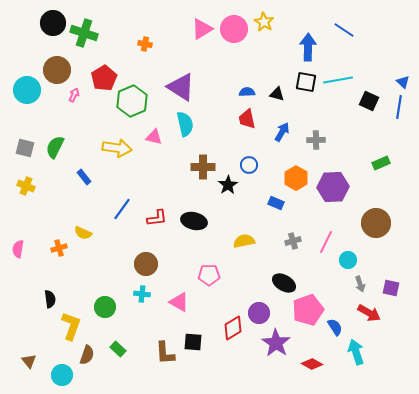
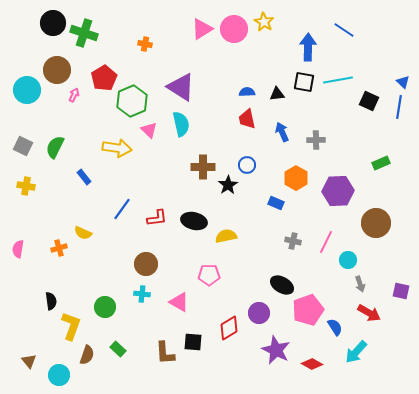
black square at (306, 82): moved 2 px left
black triangle at (277, 94): rotated 21 degrees counterclockwise
cyan semicircle at (185, 124): moved 4 px left
blue arrow at (282, 132): rotated 54 degrees counterclockwise
pink triangle at (154, 137): moved 5 px left, 7 px up; rotated 30 degrees clockwise
gray square at (25, 148): moved 2 px left, 2 px up; rotated 12 degrees clockwise
blue circle at (249, 165): moved 2 px left
yellow cross at (26, 186): rotated 12 degrees counterclockwise
purple hexagon at (333, 187): moved 5 px right, 4 px down
yellow semicircle at (244, 241): moved 18 px left, 5 px up
gray cross at (293, 241): rotated 28 degrees clockwise
black ellipse at (284, 283): moved 2 px left, 2 px down
purple square at (391, 288): moved 10 px right, 3 px down
black semicircle at (50, 299): moved 1 px right, 2 px down
red diamond at (233, 328): moved 4 px left
purple star at (276, 343): moved 7 px down; rotated 8 degrees counterclockwise
cyan arrow at (356, 352): rotated 120 degrees counterclockwise
cyan circle at (62, 375): moved 3 px left
